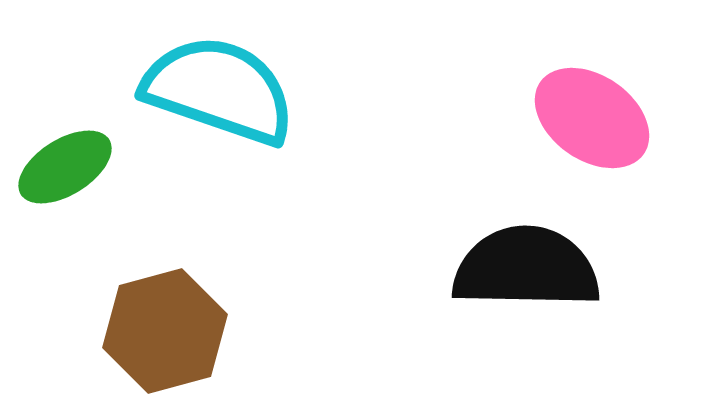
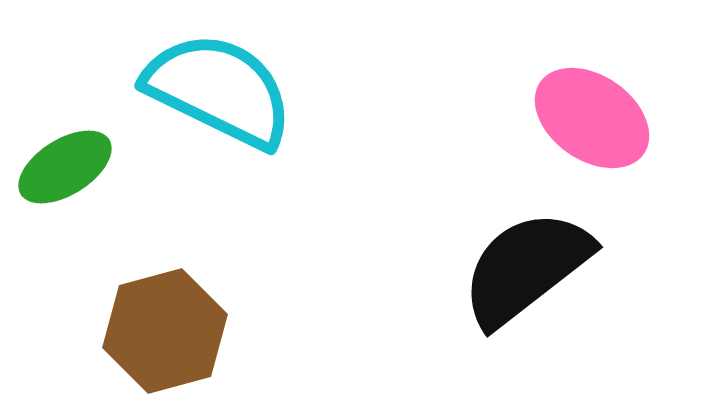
cyan semicircle: rotated 7 degrees clockwise
black semicircle: rotated 39 degrees counterclockwise
